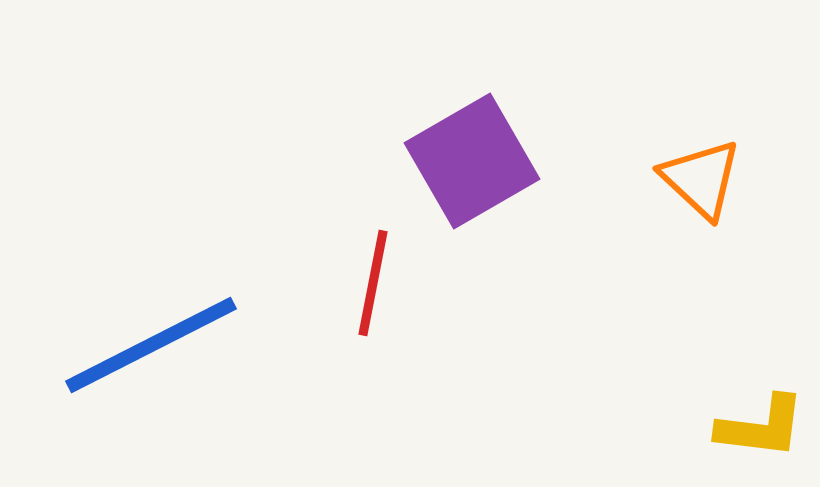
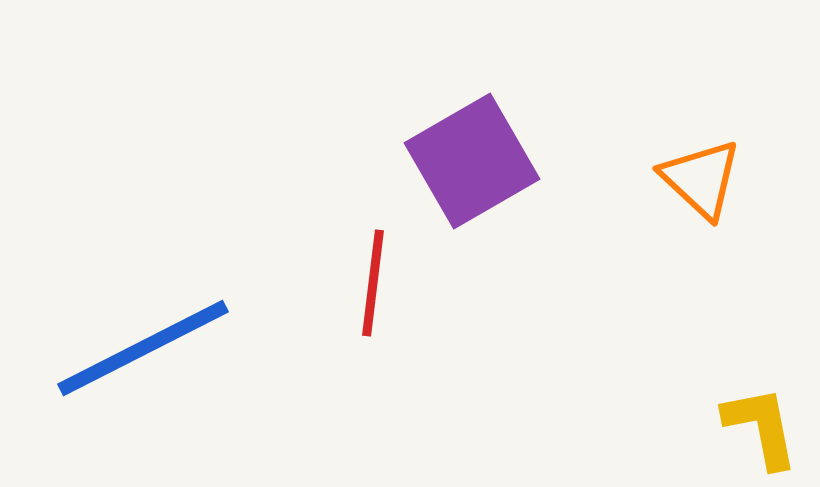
red line: rotated 4 degrees counterclockwise
blue line: moved 8 px left, 3 px down
yellow L-shape: rotated 108 degrees counterclockwise
